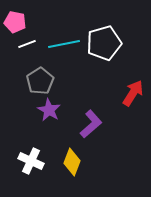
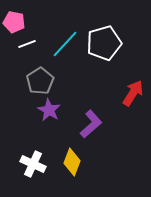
pink pentagon: moved 1 px left
cyan line: moved 1 px right; rotated 36 degrees counterclockwise
white cross: moved 2 px right, 3 px down
